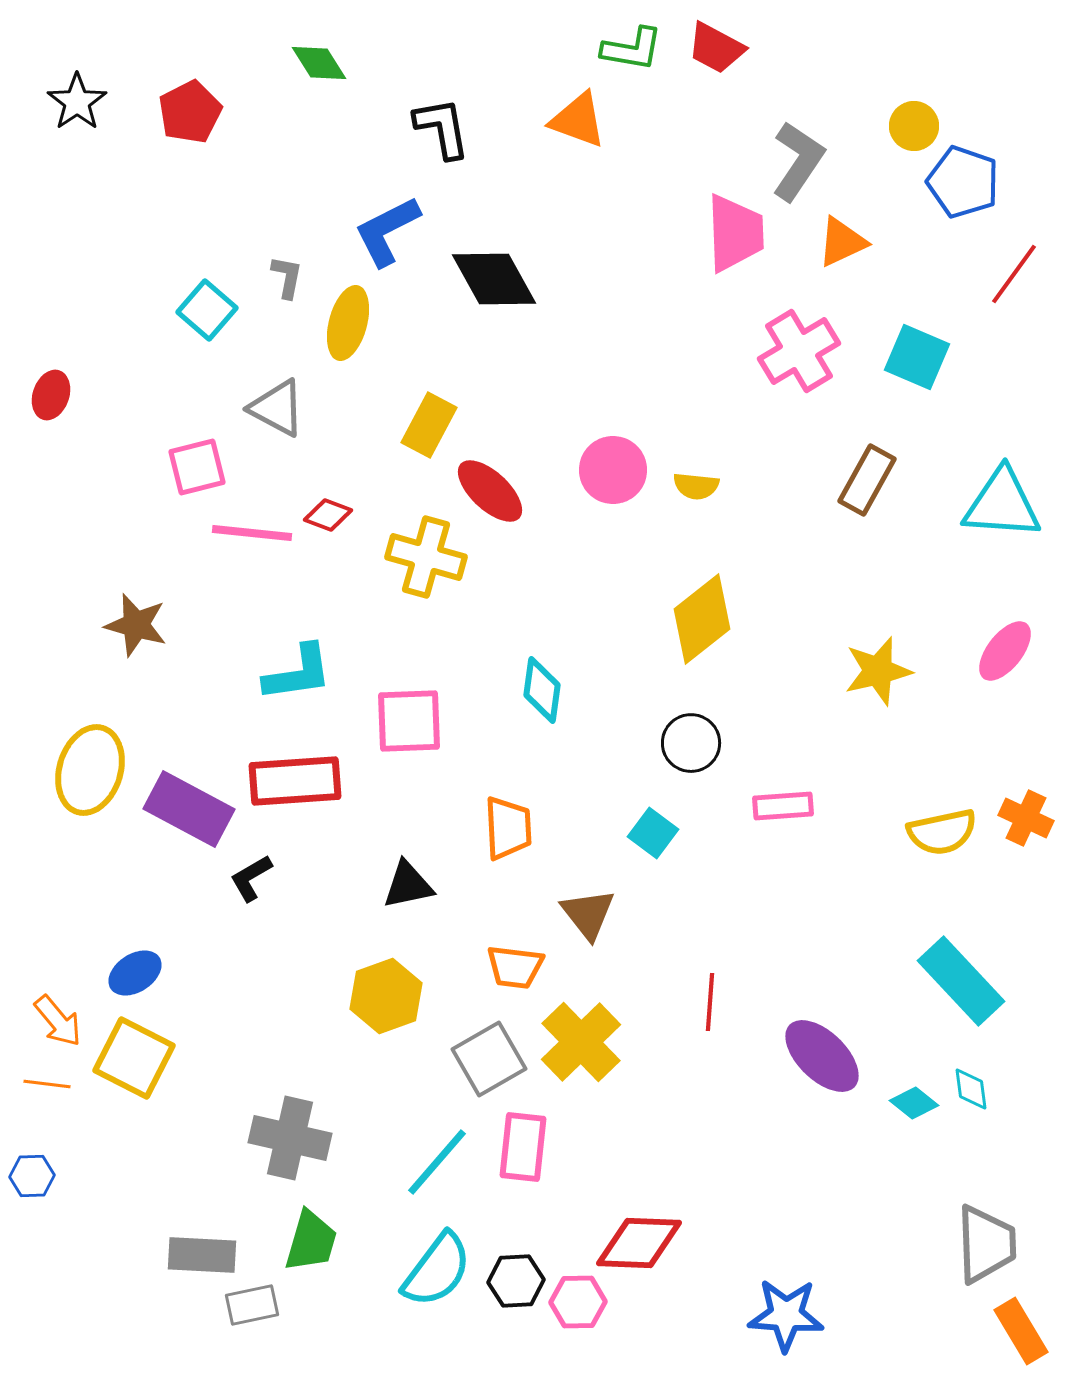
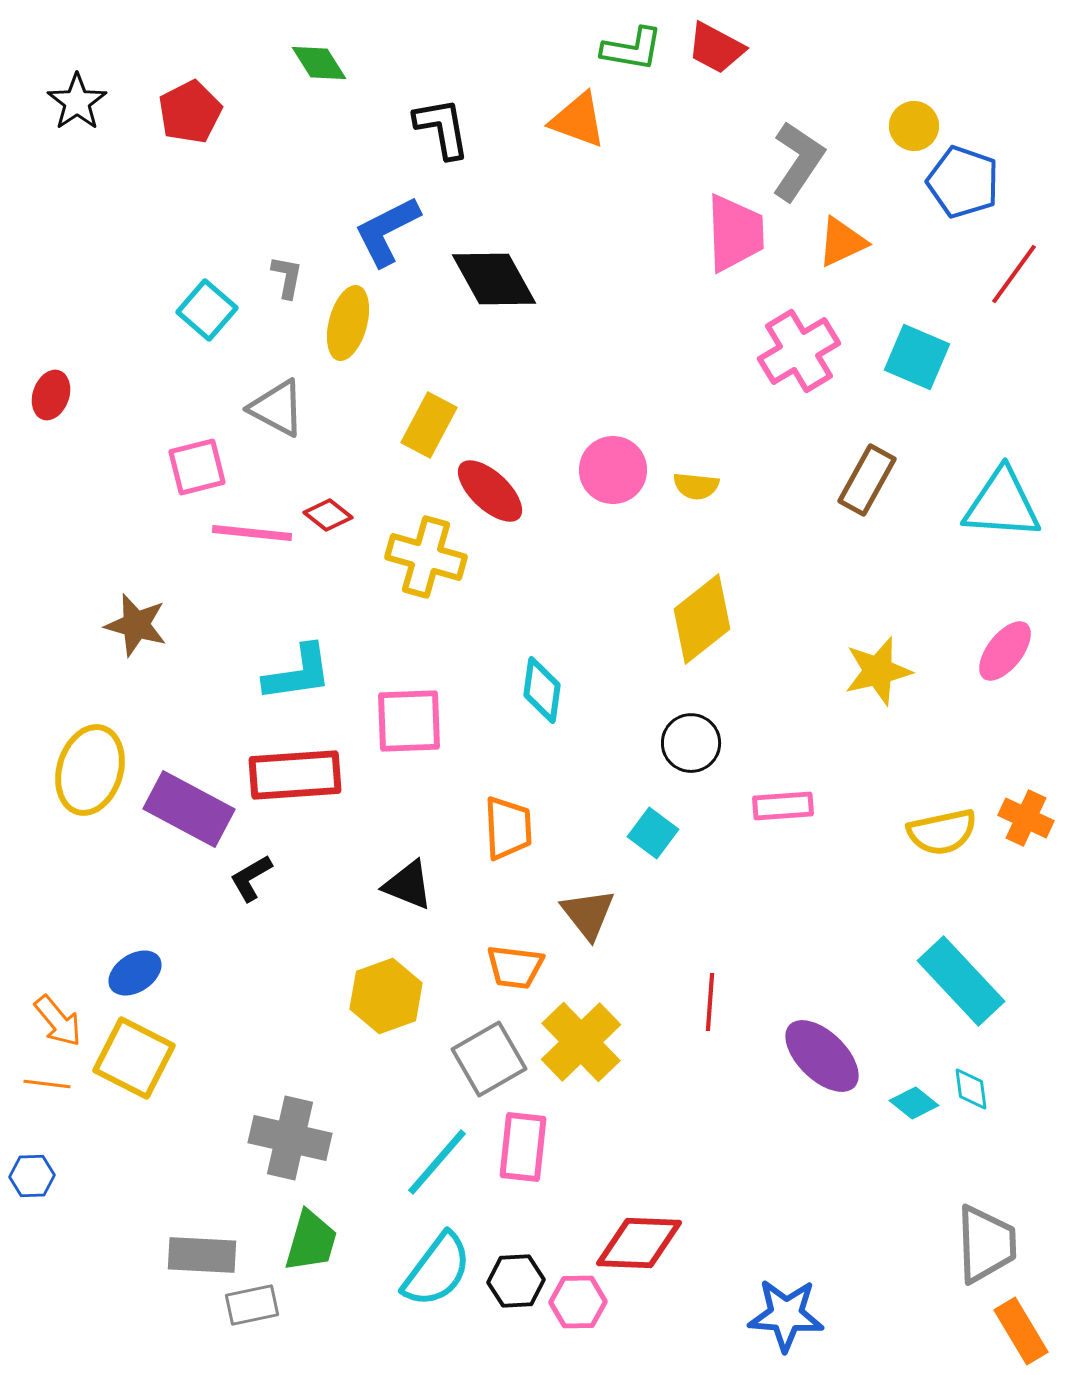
red diamond at (328, 515): rotated 18 degrees clockwise
red rectangle at (295, 781): moved 6 px up
black triangle at (408, 885): rotated 34 degrees clockwise
